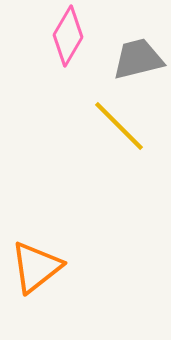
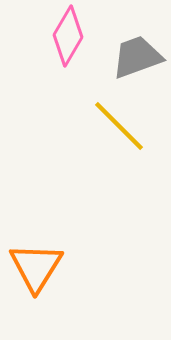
gray trapezoid: moved 1 px left, 2 px up; rotated 6 degrees counterclockwise
orange triangle: rotated 20 degrees counterclockwise
